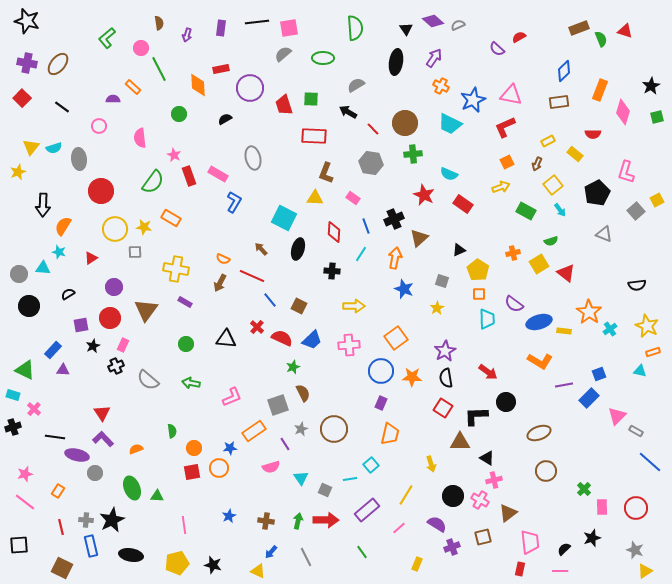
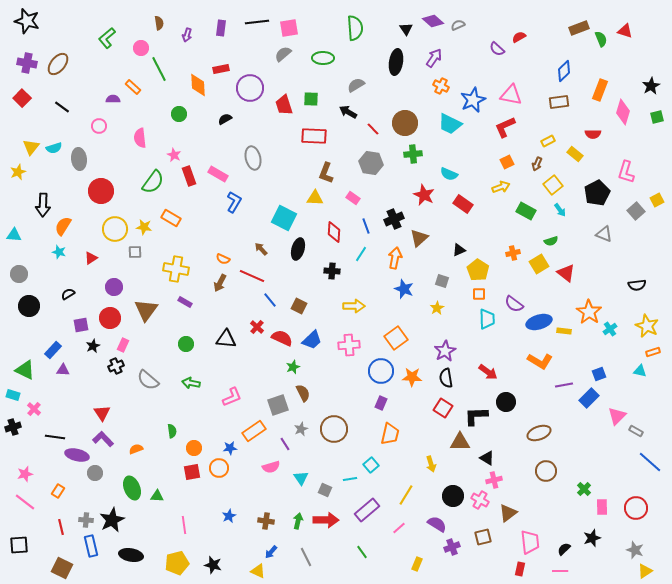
cyan triangle at (43, 268): moved 29 px left, 33 px up
